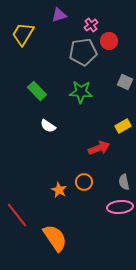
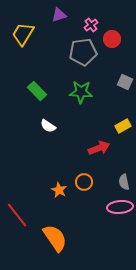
red circle: moved 3 px right, 2 px up
